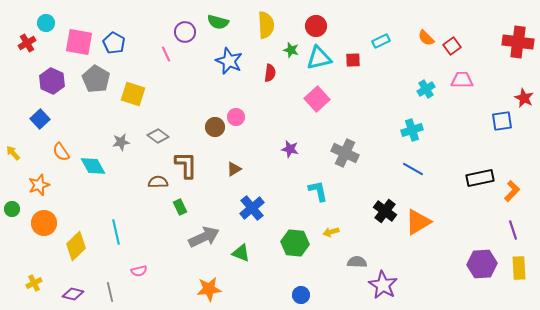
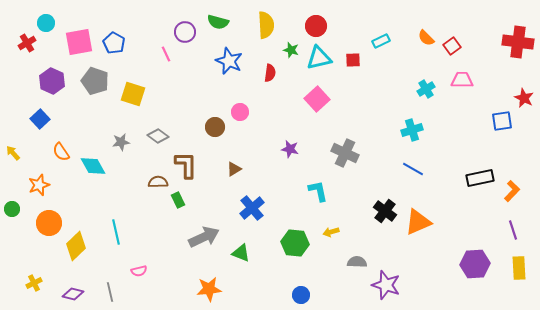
pink square at (79, 42): rotated 20 degrees counterclockwise
gray pentagon at (96, 79): moved 1 px left, 2 px down; rotated 12 degrees counterclockwise
pink circle at (236, 117): moved 4 px right, 5 px up
green rectangle at (180, 207): moved 2 px left, 7 px up
orange triangle at (418, 222): rotated 8 degrees clockwise
orange circle at (44, 223): moved 5 px right
purple hexagon at (482, 264): moved 7 px left
purple star at (383, 285): moved 3 px right; rotated 12 degrees counterclockwise
